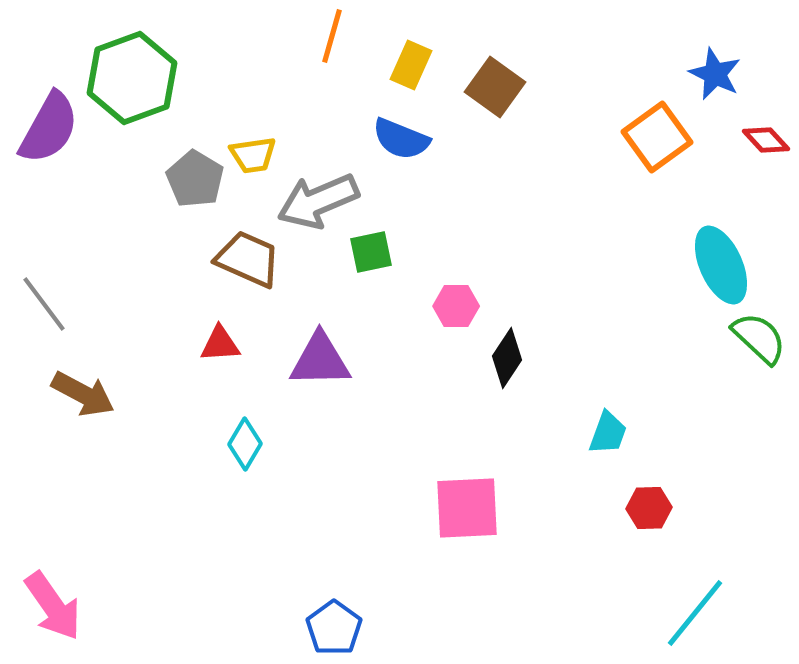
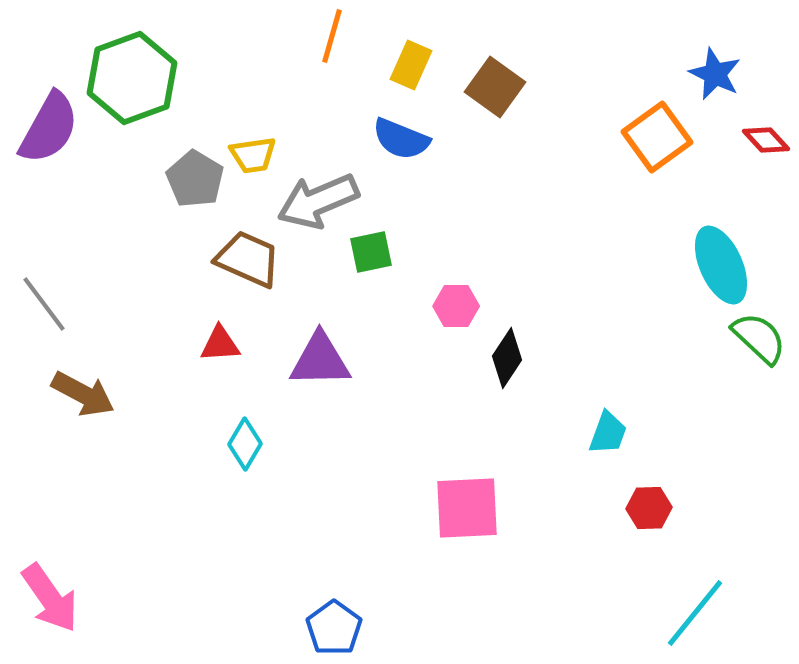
pink arrow: moved 3 px left, 8 px up
